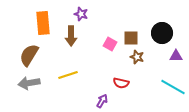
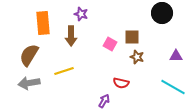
black circle: moved 20 px up
brown square: moved 1 px right, 1 px up
yellow line: moved 4 px left, 4 px up
purple arrow: moved 2 px right
